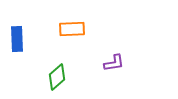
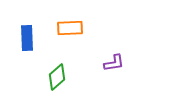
orange rectangle: moved 2 px left, 1 px up
blue rectangle: moved 10 px right, 1 px up
